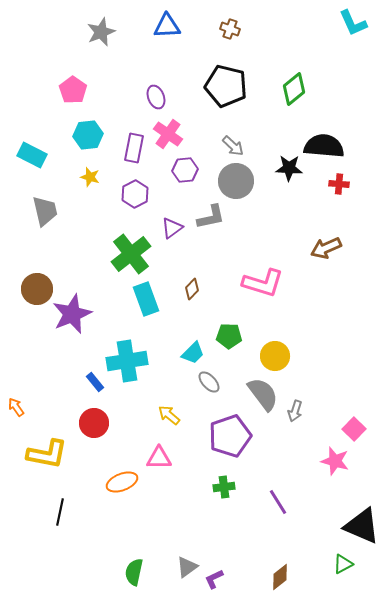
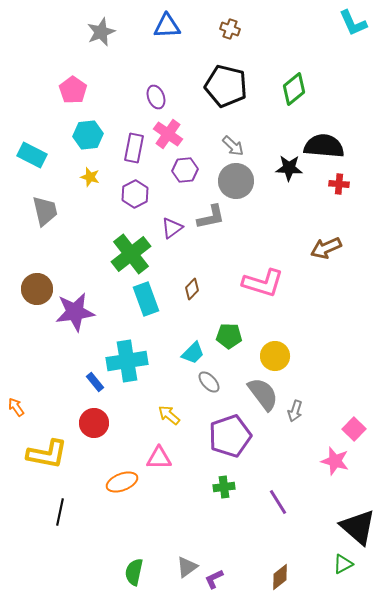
purple star at (72, 314): moved 3 px right, 2 px up; rotated 15 degrees clockwise
black triangle at (362, 526): moved 4 px left, 1 px down; rotated 18 degrees clockwise
